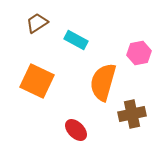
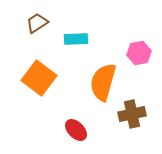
cyan rectangle: moved 1 px up; rotated 30 degrees counterclockwise
orange square: moved 2 px right, 3 px up; rotated 12 degrees clockwise
